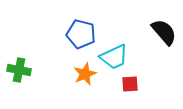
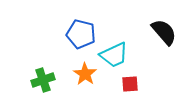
cyan trapezoid: moved 2 px up
green cross: moved 24 px right, 10 px down; rotated 30 degrees counterclockwise
orange star: rotated 15 degrees counterclockwise
